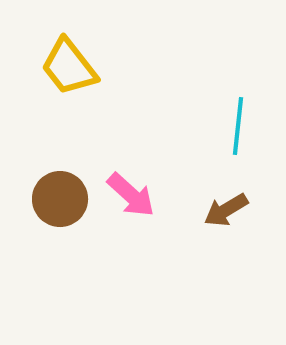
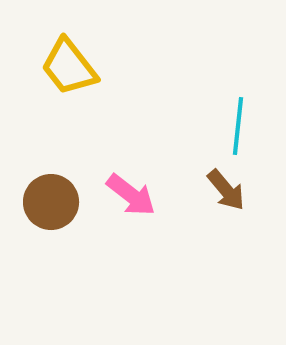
pink arrow: rotated 4 degrees counterclockwise
brown circle: moved 9 px left, 3 px down
brown arrow: moved 20 px up; rotated 99 degrees counterclockwise
